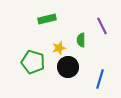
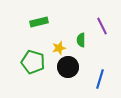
green rectangle: moved 8 px left, 3 px down
